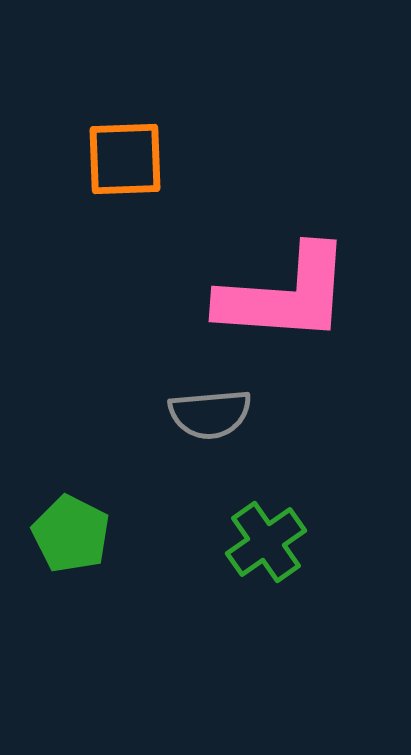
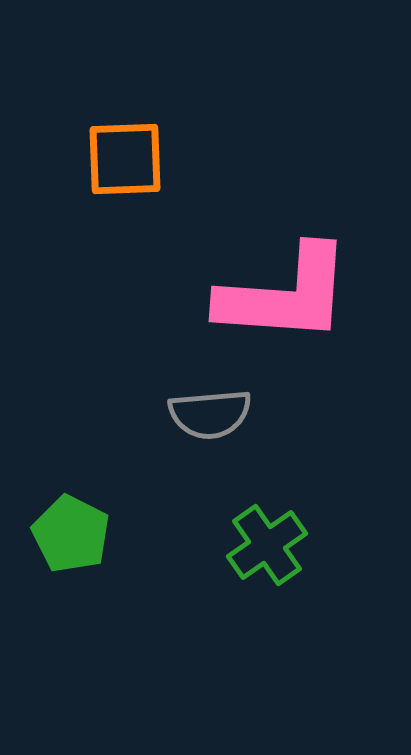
green cross: moved 1 px right, 3 px down
